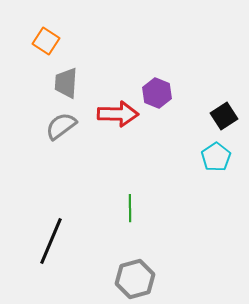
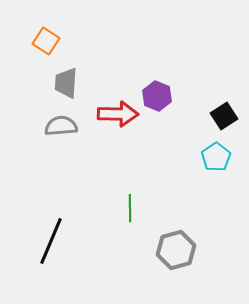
purple hexagon: moved 3 px down
gray semicircle: rotated 32 degrees clockwise
gray hexagon: moved 41 px right, 29 px up
